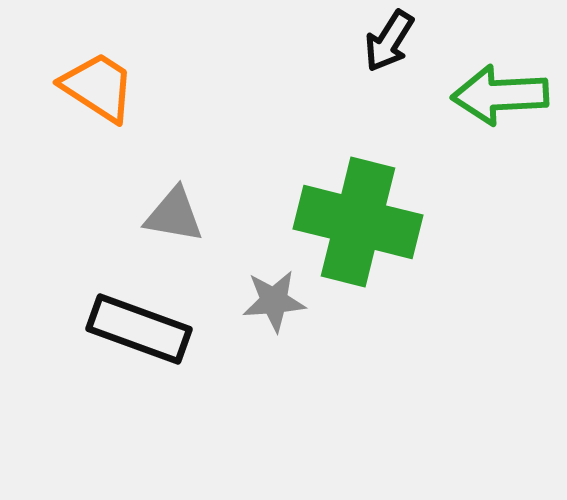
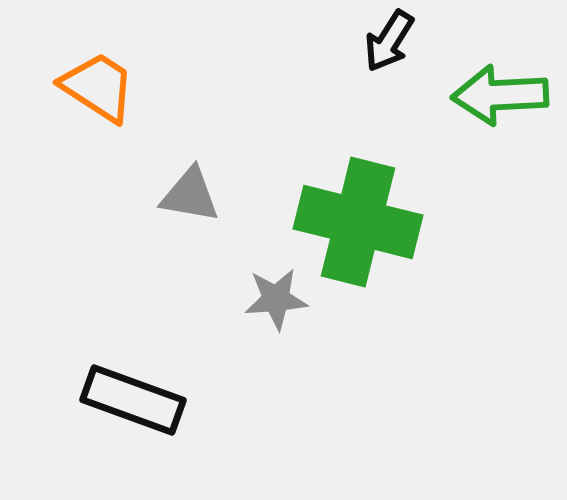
gray triangle: moved 16 px right, 20 px up
gray star: moved 2 px right, 2 px up
black rectangle: moved 6 px left, 71 px down
